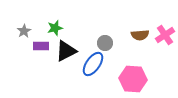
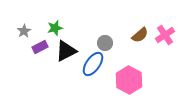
brown semicircle: rotated 36 degrees counterclockwise
purple rectangle: moved 1 px left, 1 px down; rotated 28 degrees counterclockwise
pink hexagon: moved 4 px left, 1 px down; rotated 24 degrees clockwise
